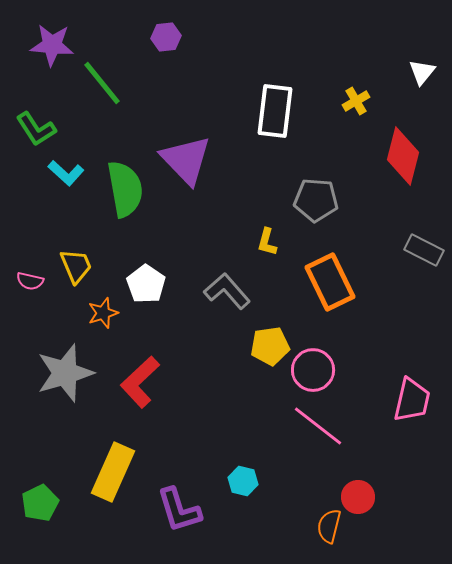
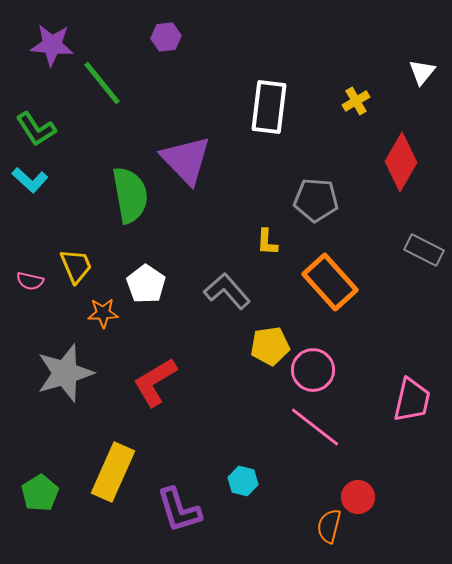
white rectangle: moved 6 px left, 4 px up
red diamond: moved 2 px left, 6 px down; rotated 16 degrees clockwise
cyan L-shape: moved 36 px left, 7 px down
green semicircle: moved 5 px right, 6 px down
yellow L-shape: rotated 12 degrees counterclockwise
orange rectangle: rotated 16 degrees counterclockwise
orange star: rotated 16 degrees clockwise
red L-shape: moved 15 px right; rotated 12 degrees clockwise
pink line: moved 3 px left, 1 px down
green pentagon: moved 10 px up; rotated 6 degrees counterclockwise
